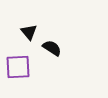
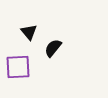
black semicircle: moved 1 px right; rotated 84 degrees counterclockwise
